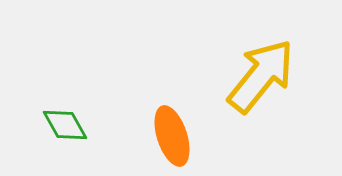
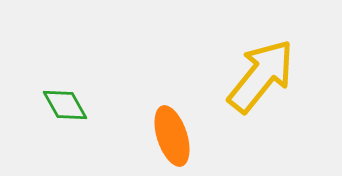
green diamond: moved 20 px up
